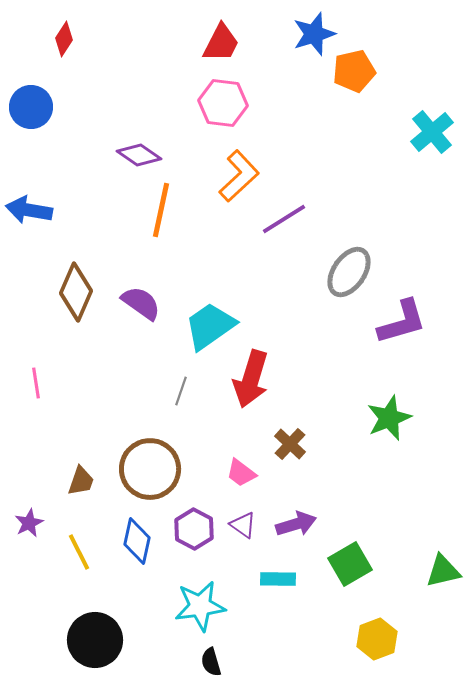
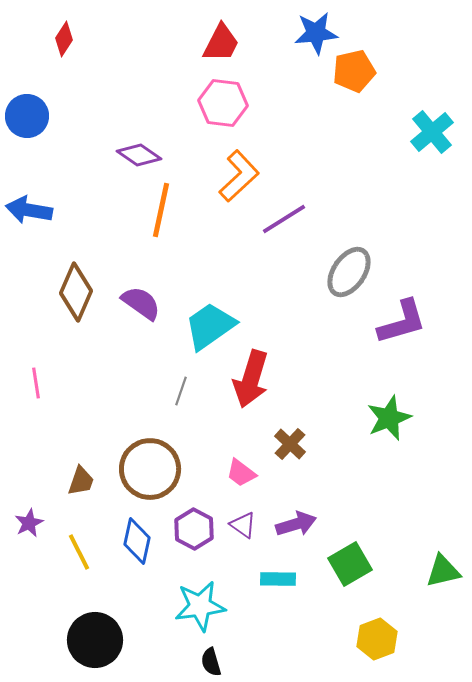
blue star: moved 2 px right, 1 px up; rotated 12 degrees clockwise
blue circle: moved 4 px left, 9 px down
